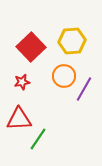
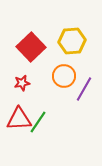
red star: moved 1 px down
green line: moved 17 px up
